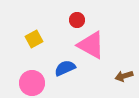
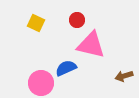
yellow square: moved 2 px right, 16 px up; rotated 36 degrees counterclockwise
pink triangle: rotated 16 degrees counterclockwise
blue semicircle: moved 1 px right
pink circle: moved 9 px right
